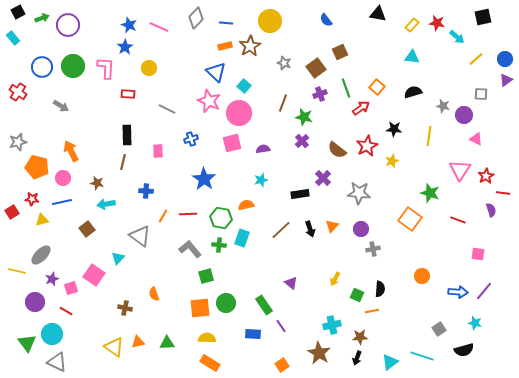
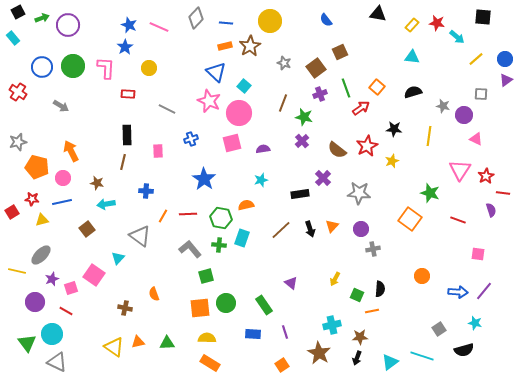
black square at (483, 17): rotated 18 degrees clockwise
purple line at (281, 326): moved 4 px right, 6 px down; rotated 16 degrees clockwise
